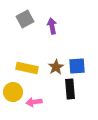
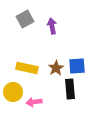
brown star: moved 1 px down
